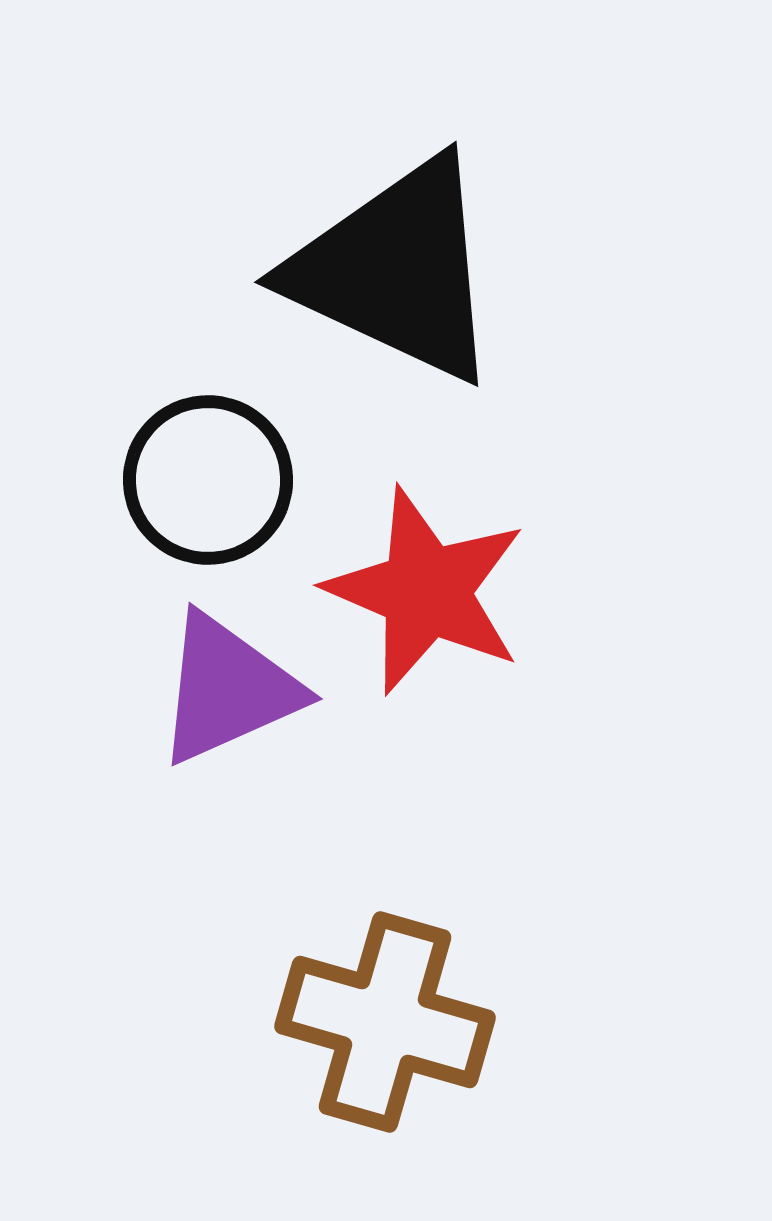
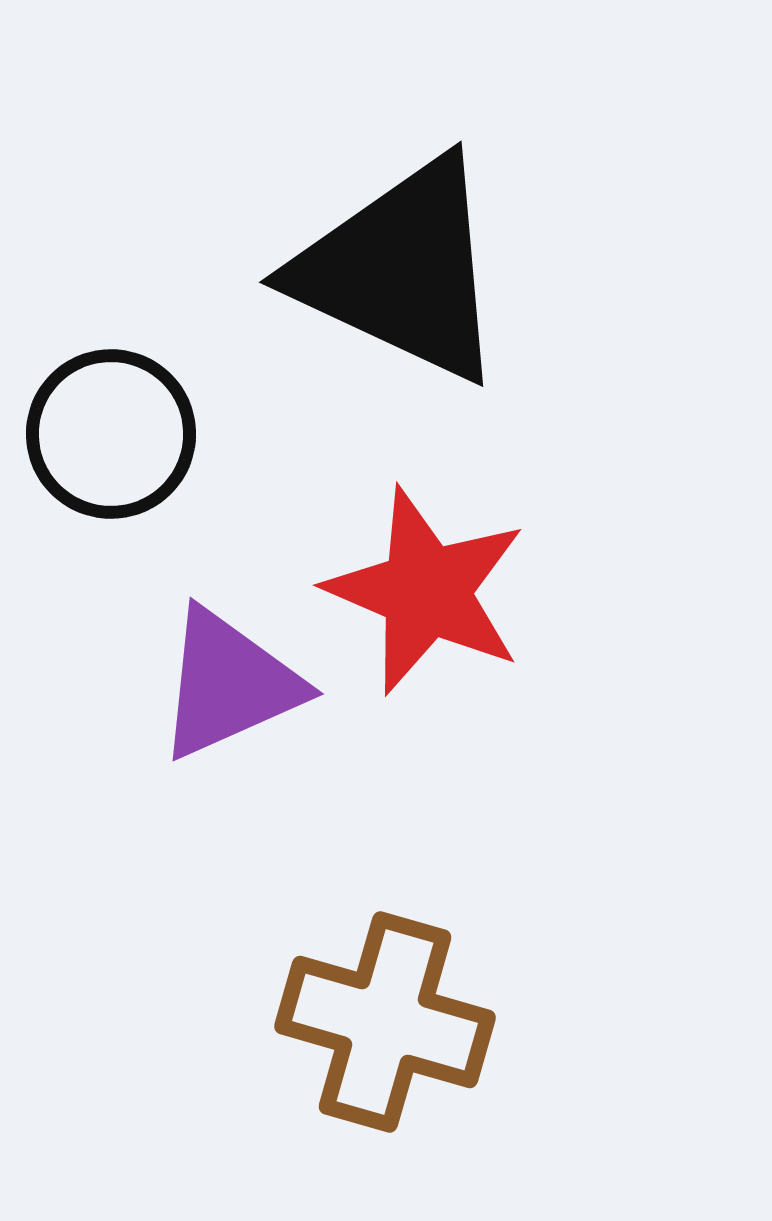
black triangle: moved 5 px right
black circle: moved 97 px left, 46 px up
purple triangle: moved 1 px right, 5 px up
